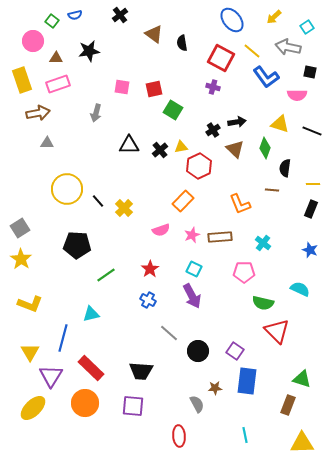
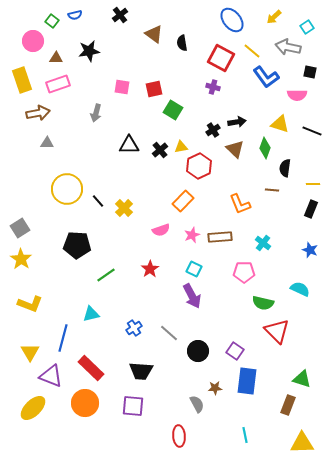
blue cross at (148, 300): moved 14 px left, 28 px down; rotated 28 degrees clockwise
purple triangle at (51, 376): rotated 40 degrees counterclockwise
